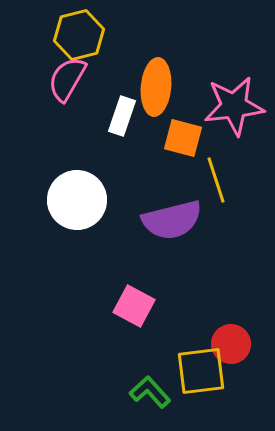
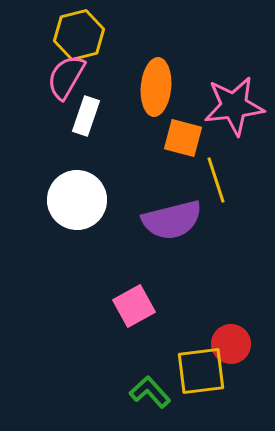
pink semicircle: moved 1 px left, 2 px up
white rectangle: moved 36 px left
pink square: rotated 33 degrees clockwise
